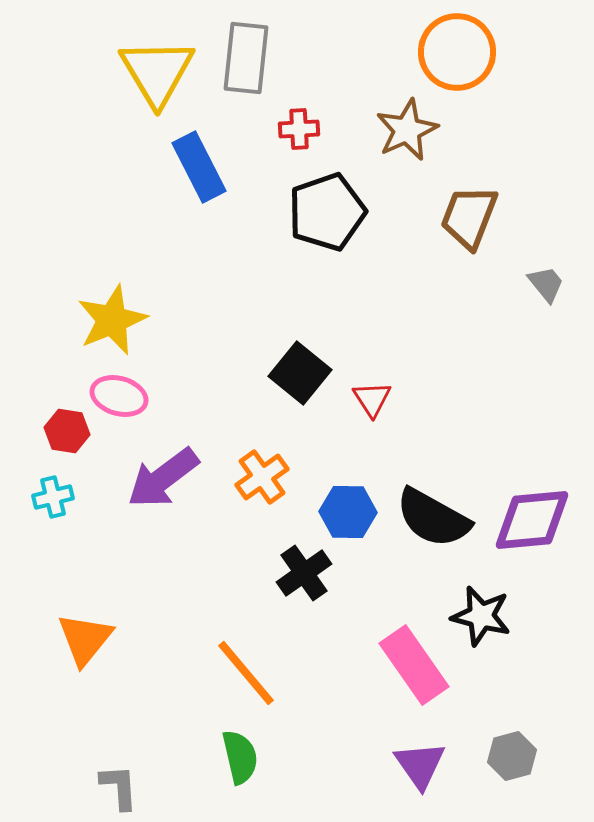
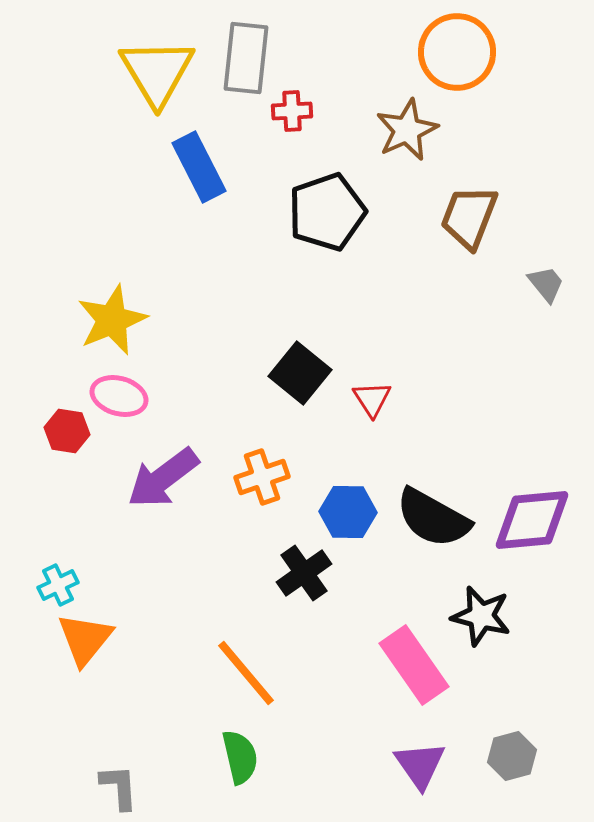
red cross: moved 7 px left, 18 px up
orange cross: rotated 16 degrees clockwise
cyan cross: moved 5 px right, 88 px down; rotated 12 degrees counterclockwise
